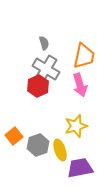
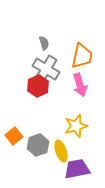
orange trapezoid: moved 2 px left
yellow ellipse: moved 1 px right, 1 px down
purple trapezoid: moved 3 px left, 1 px down
